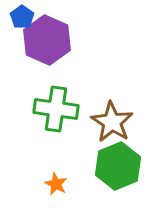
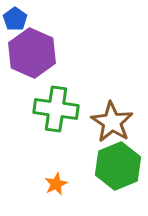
blue pentagon: moved 7 px left, 2 px down
purple hexagon: moved 15 px left, 13 px down
orange star: rotated 20 degrees clockwise
